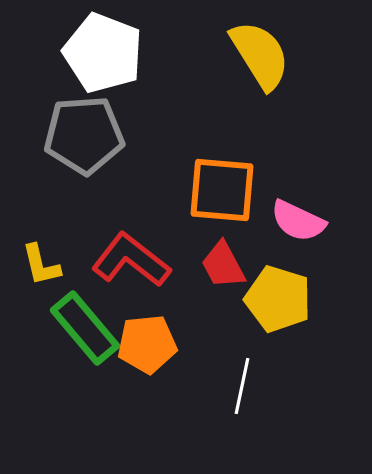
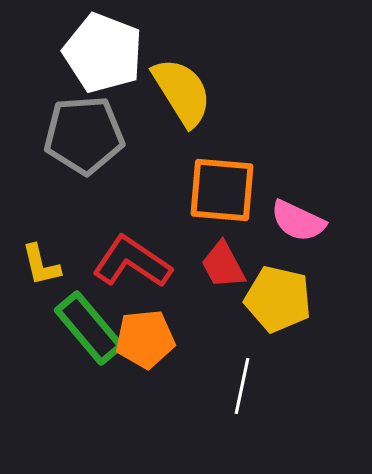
yellow semicircle: moved 78 px left, 37 px down
red L-shape: moved 1 px right, 2 px down; rotated 4 degrees counterclockwise
yellow pentagon: rotated 4 degrees counterclockwise
green rectangle: moved 4 px right
orange pentagon: moved 2 px left, 5 px up
